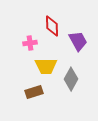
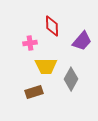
purple trapezoid: moved 4 px right; rotated 70 degrees clockwise
